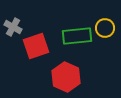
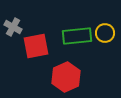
yellow circle: moved 5 px down
red square: rotated 8 degrees clockwise
red hexagon: rotated 12 degrees clockwise
